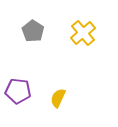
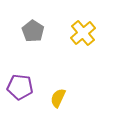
purple pentagon: moved 2 px right, 4 px up
